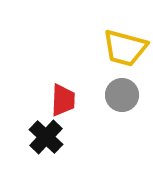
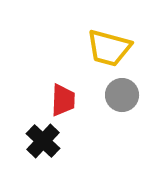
yellow trapezoid: moved 16 px left
black cross: moved 3 px left, 4 px down
